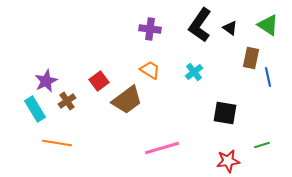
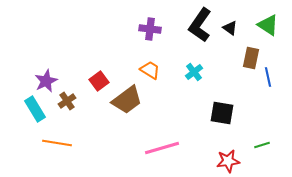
black square: moved 3 px left
